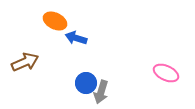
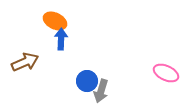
blue arrow: moved 15 px left, 1 px down; rotated 75 degrees clockwise
blue circle: moved 1 px right, 2 px up
gray arrow: moved 1 px up
